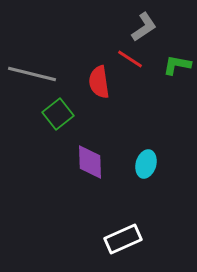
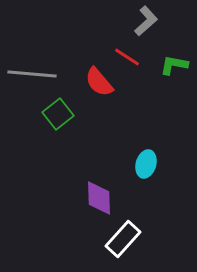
gray L-shape: moved 2 px right, 6 px up; rotated 8 degrees counterclockwise
red line: moved 3 px left, 2 px up
green L-shape: moved 3 px left
gray line: rotated 9 degrees counterclockwise
red semicircle: rotated 32 degrees counterclockwise
purple diamond: moved 9 px right, 36 px down
white rectangle: rotated 24 degrees counterclockwise
